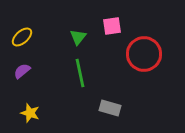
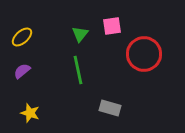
green triangle: moved 2 px right, 3 px up
green line: moved 2 px left, 3 px up
